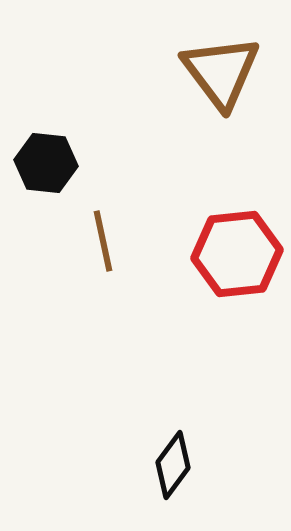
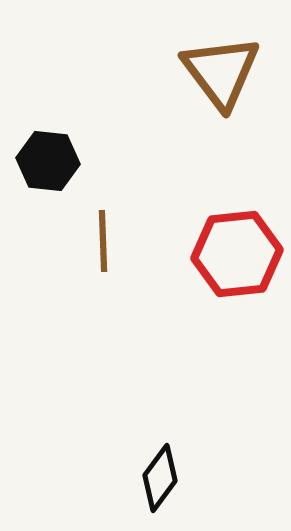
black hexagon: moved 2 px right, 2 px up
brown line: rotated 10 degrees clockwise
black diamond: moved 13 px left, 13 px down
